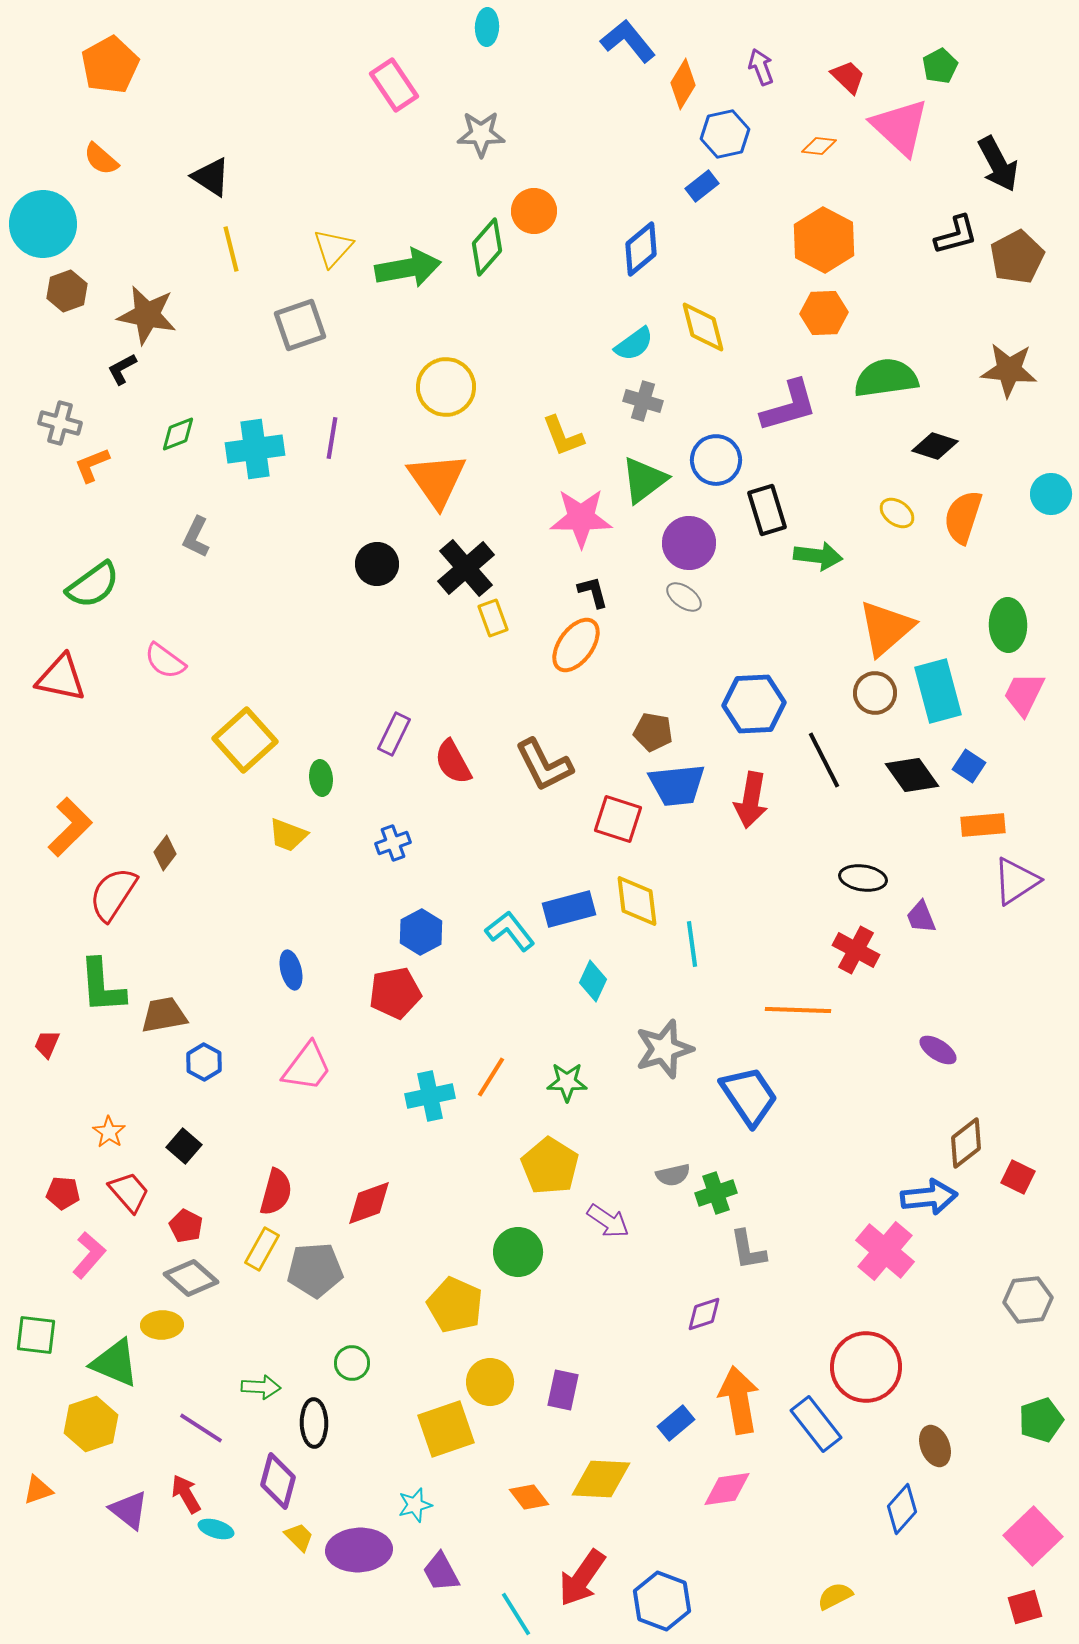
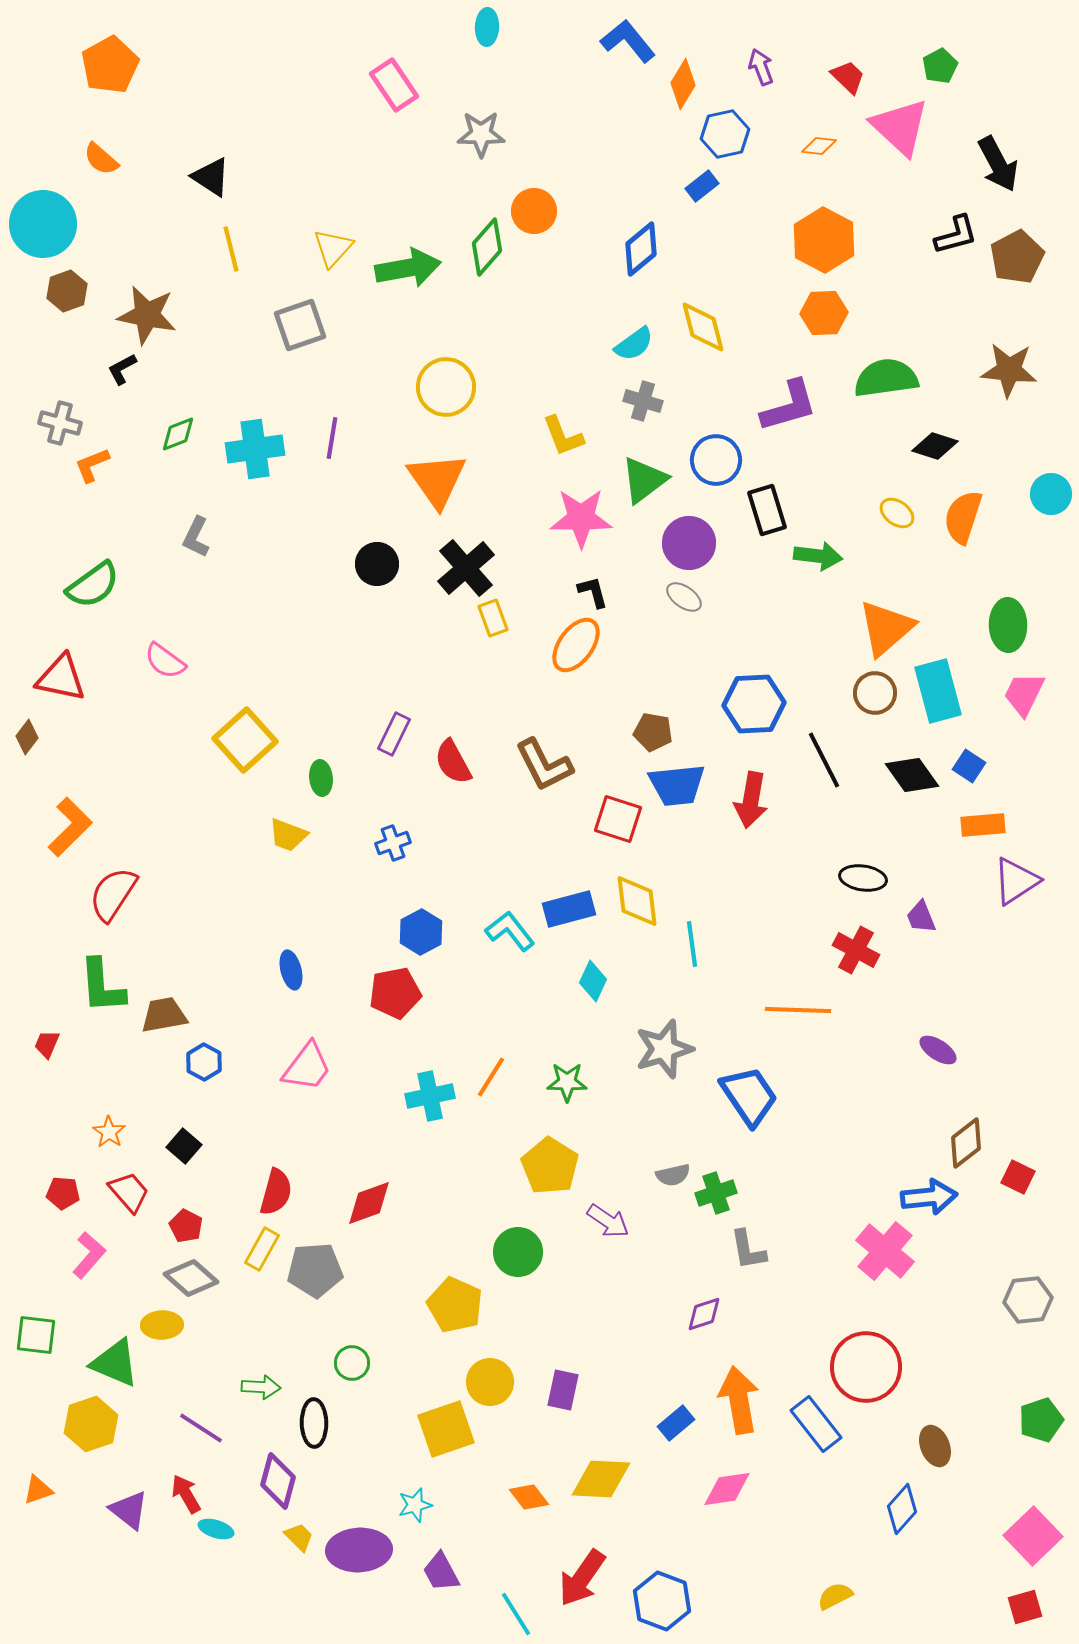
brown diamond at (165, 853): moved 138 px left, 116 px up
